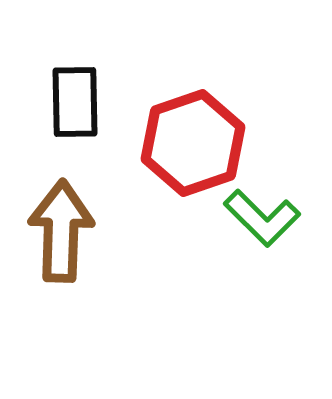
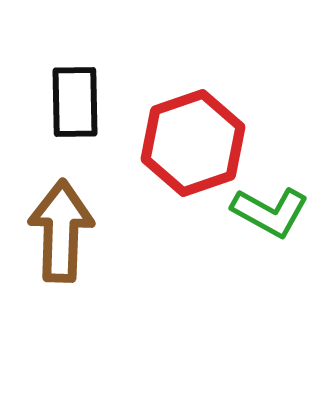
green L-shape: moved 8 px right, 6 px up; rotated 16 degrees counterclockwise
